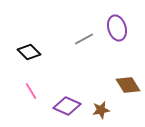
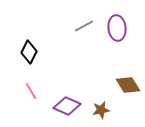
purple ellipse: rotated 10 degrees clockwise
gray line: moved 13 px up
black diamond: rotated 70 degrees clockwise
